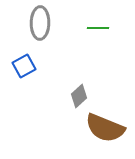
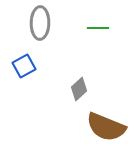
gray diamond: moved 7 px up
brown semicircle: moved 1 px right, 1 px up
